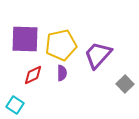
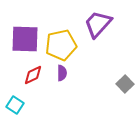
purple trapezoid: moved 31 px up
